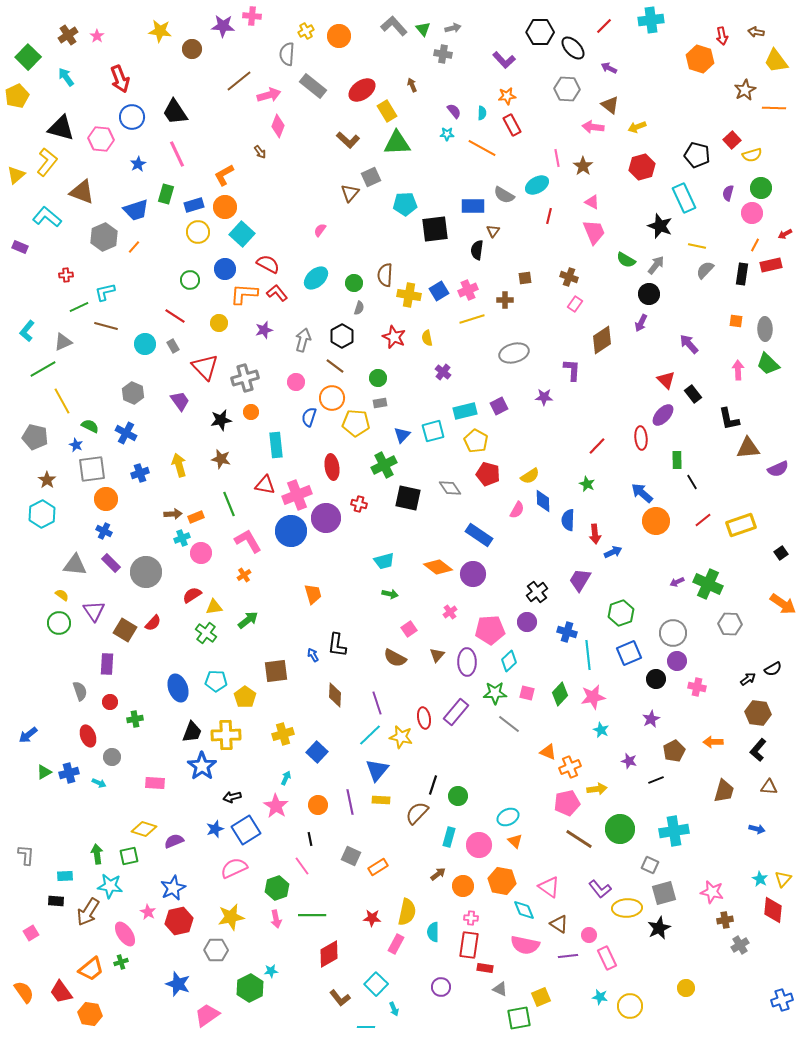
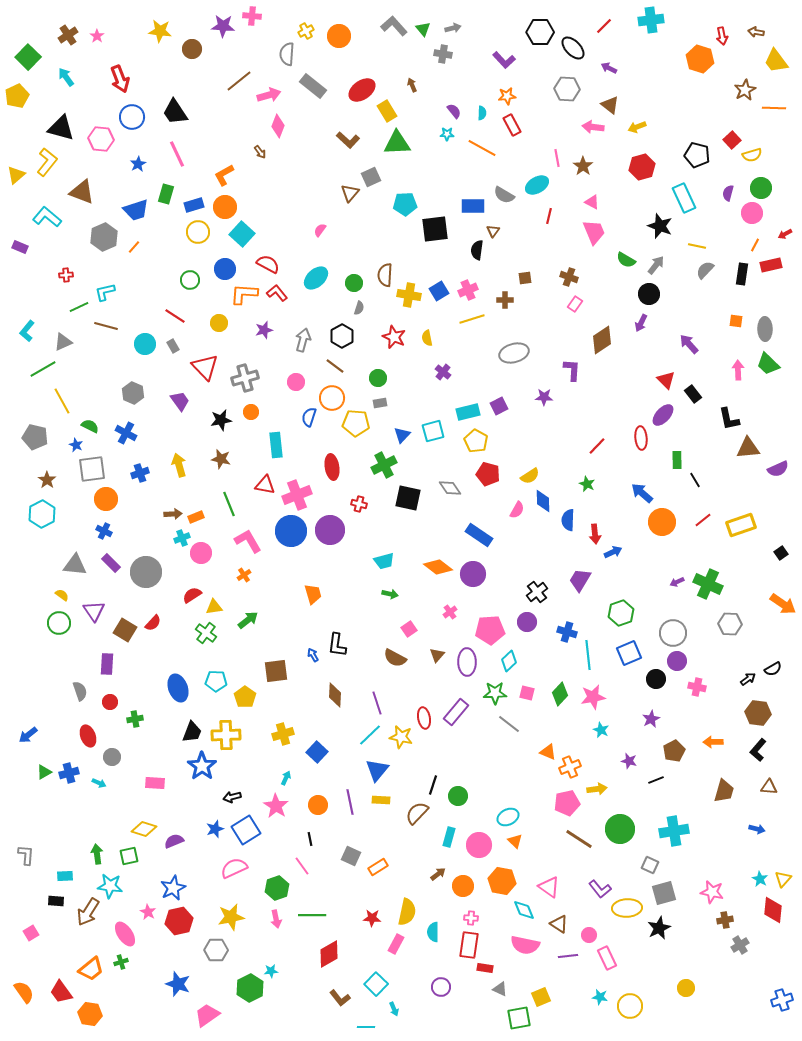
cyan rectangle at (465, 411): moved 3 px right, 1 px down
black line at (692, 482): moved 3 px right, 2 px up
purple circle at (326, 518): moved 4 px right, 12 px down
orange circle at (656, 521): moved 6 px right, 1 px down
